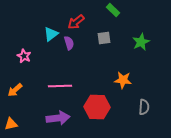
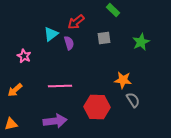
gray semicircle: moved 11 px left, 7 px up; rotated 35 degrees counterclockwise
purple arrow: moved 3 px left, 3 px down
